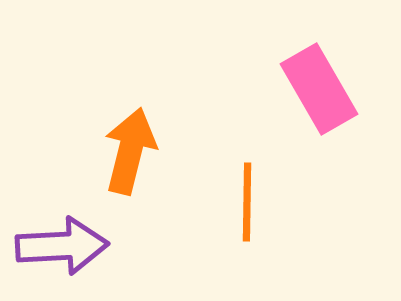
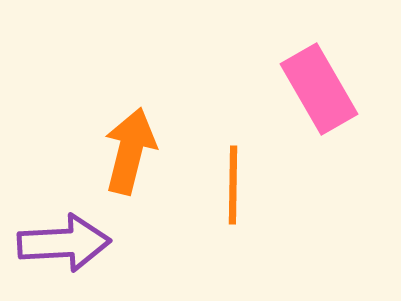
orange line: moved 14 px left, 17 px up
purple arrow: moved 2 px right, 3 px up
